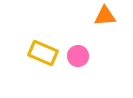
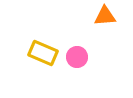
pink circle: moved 1 px left, 1 px down
